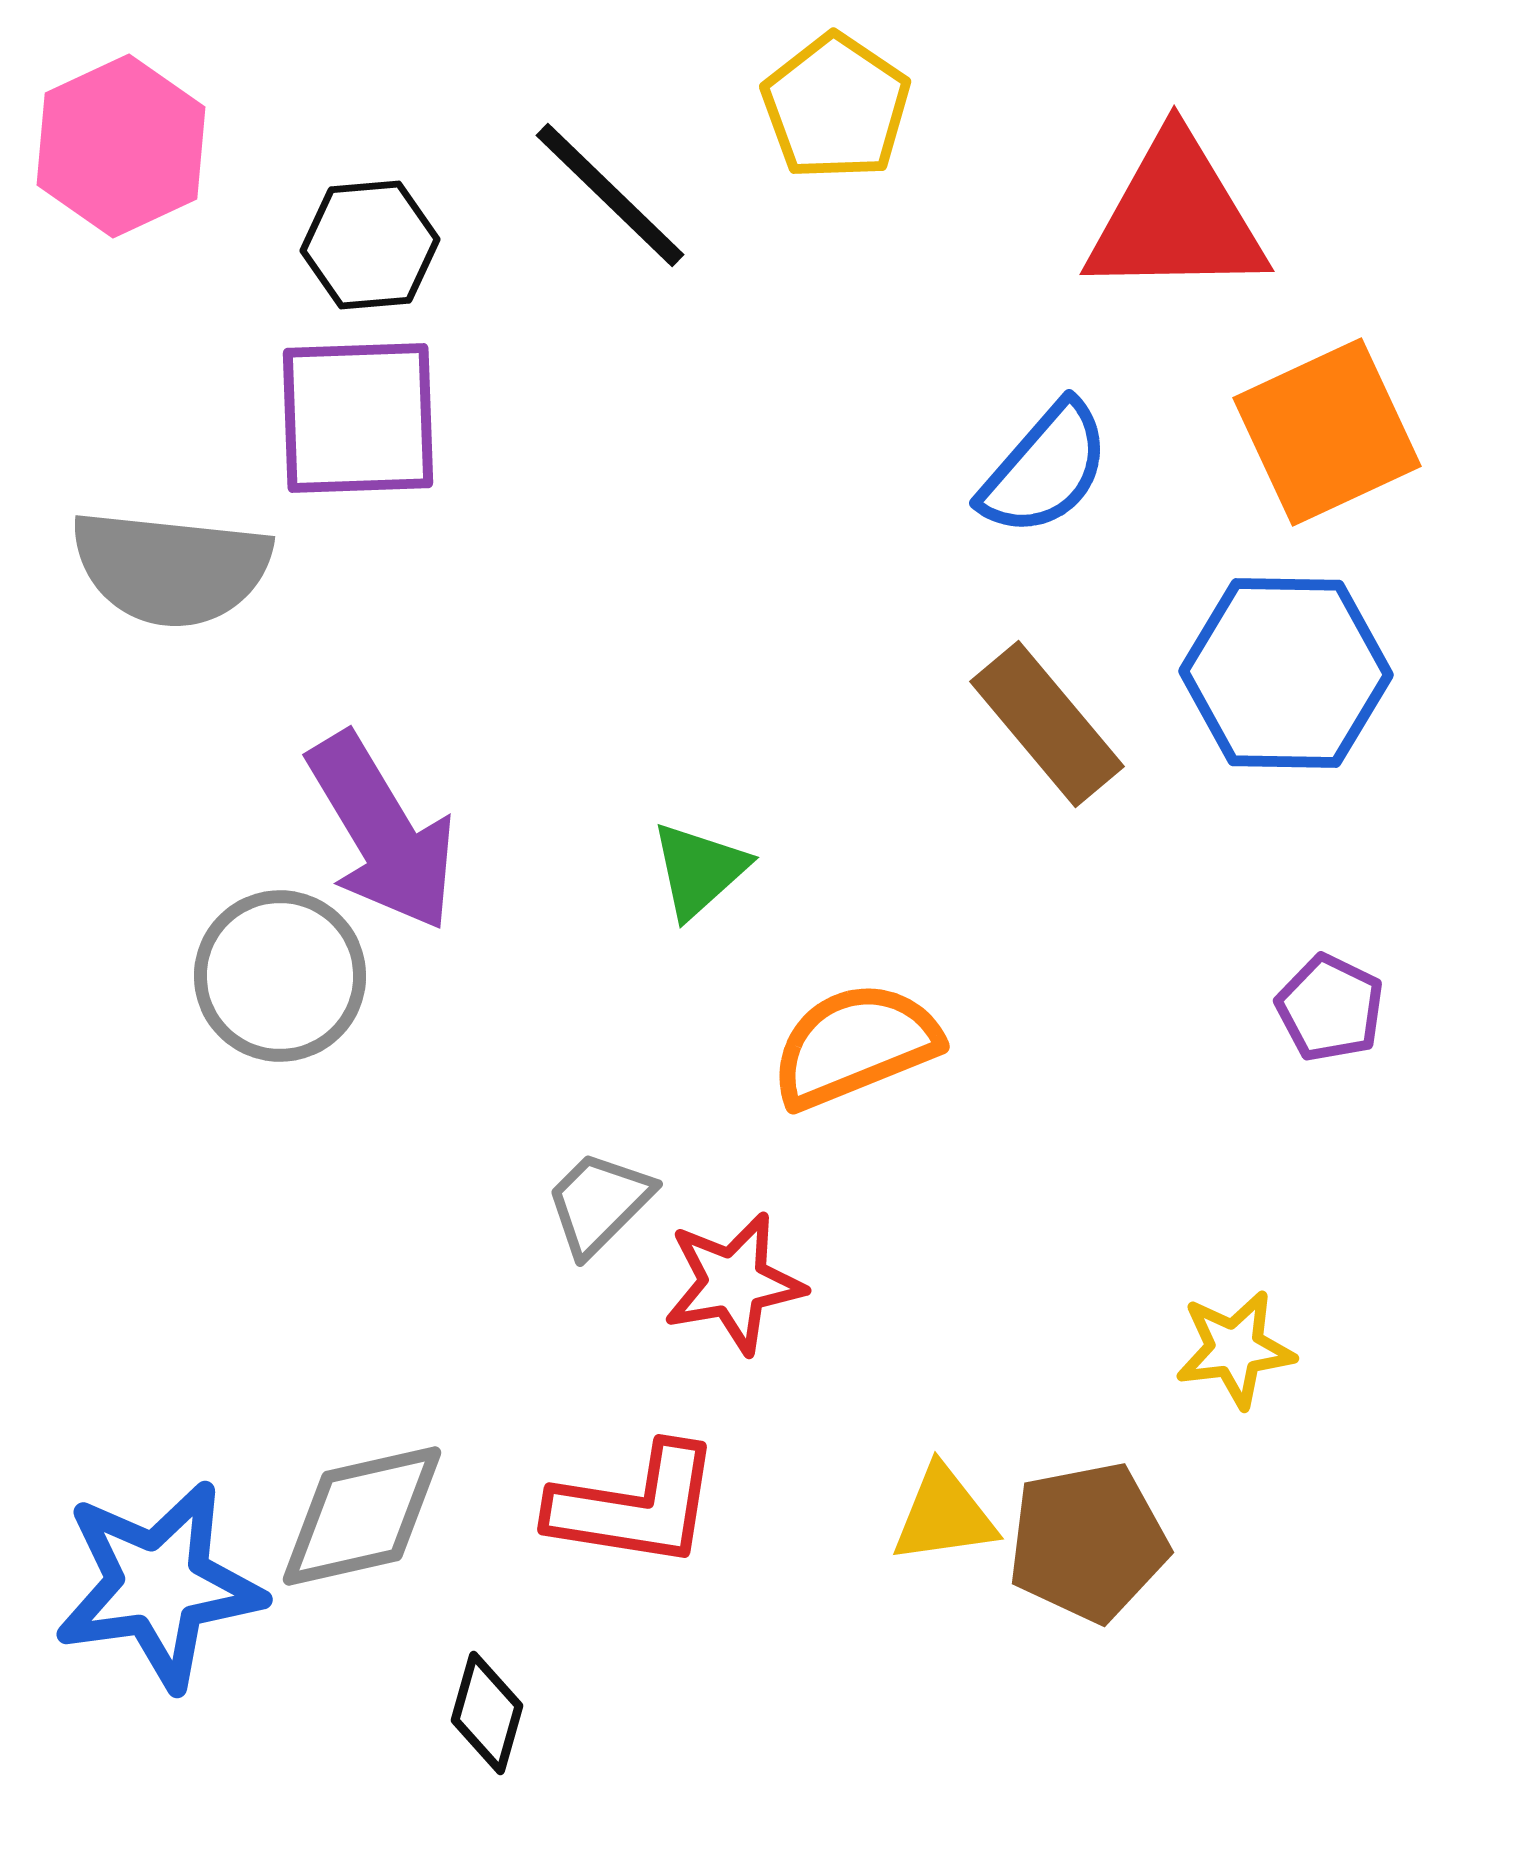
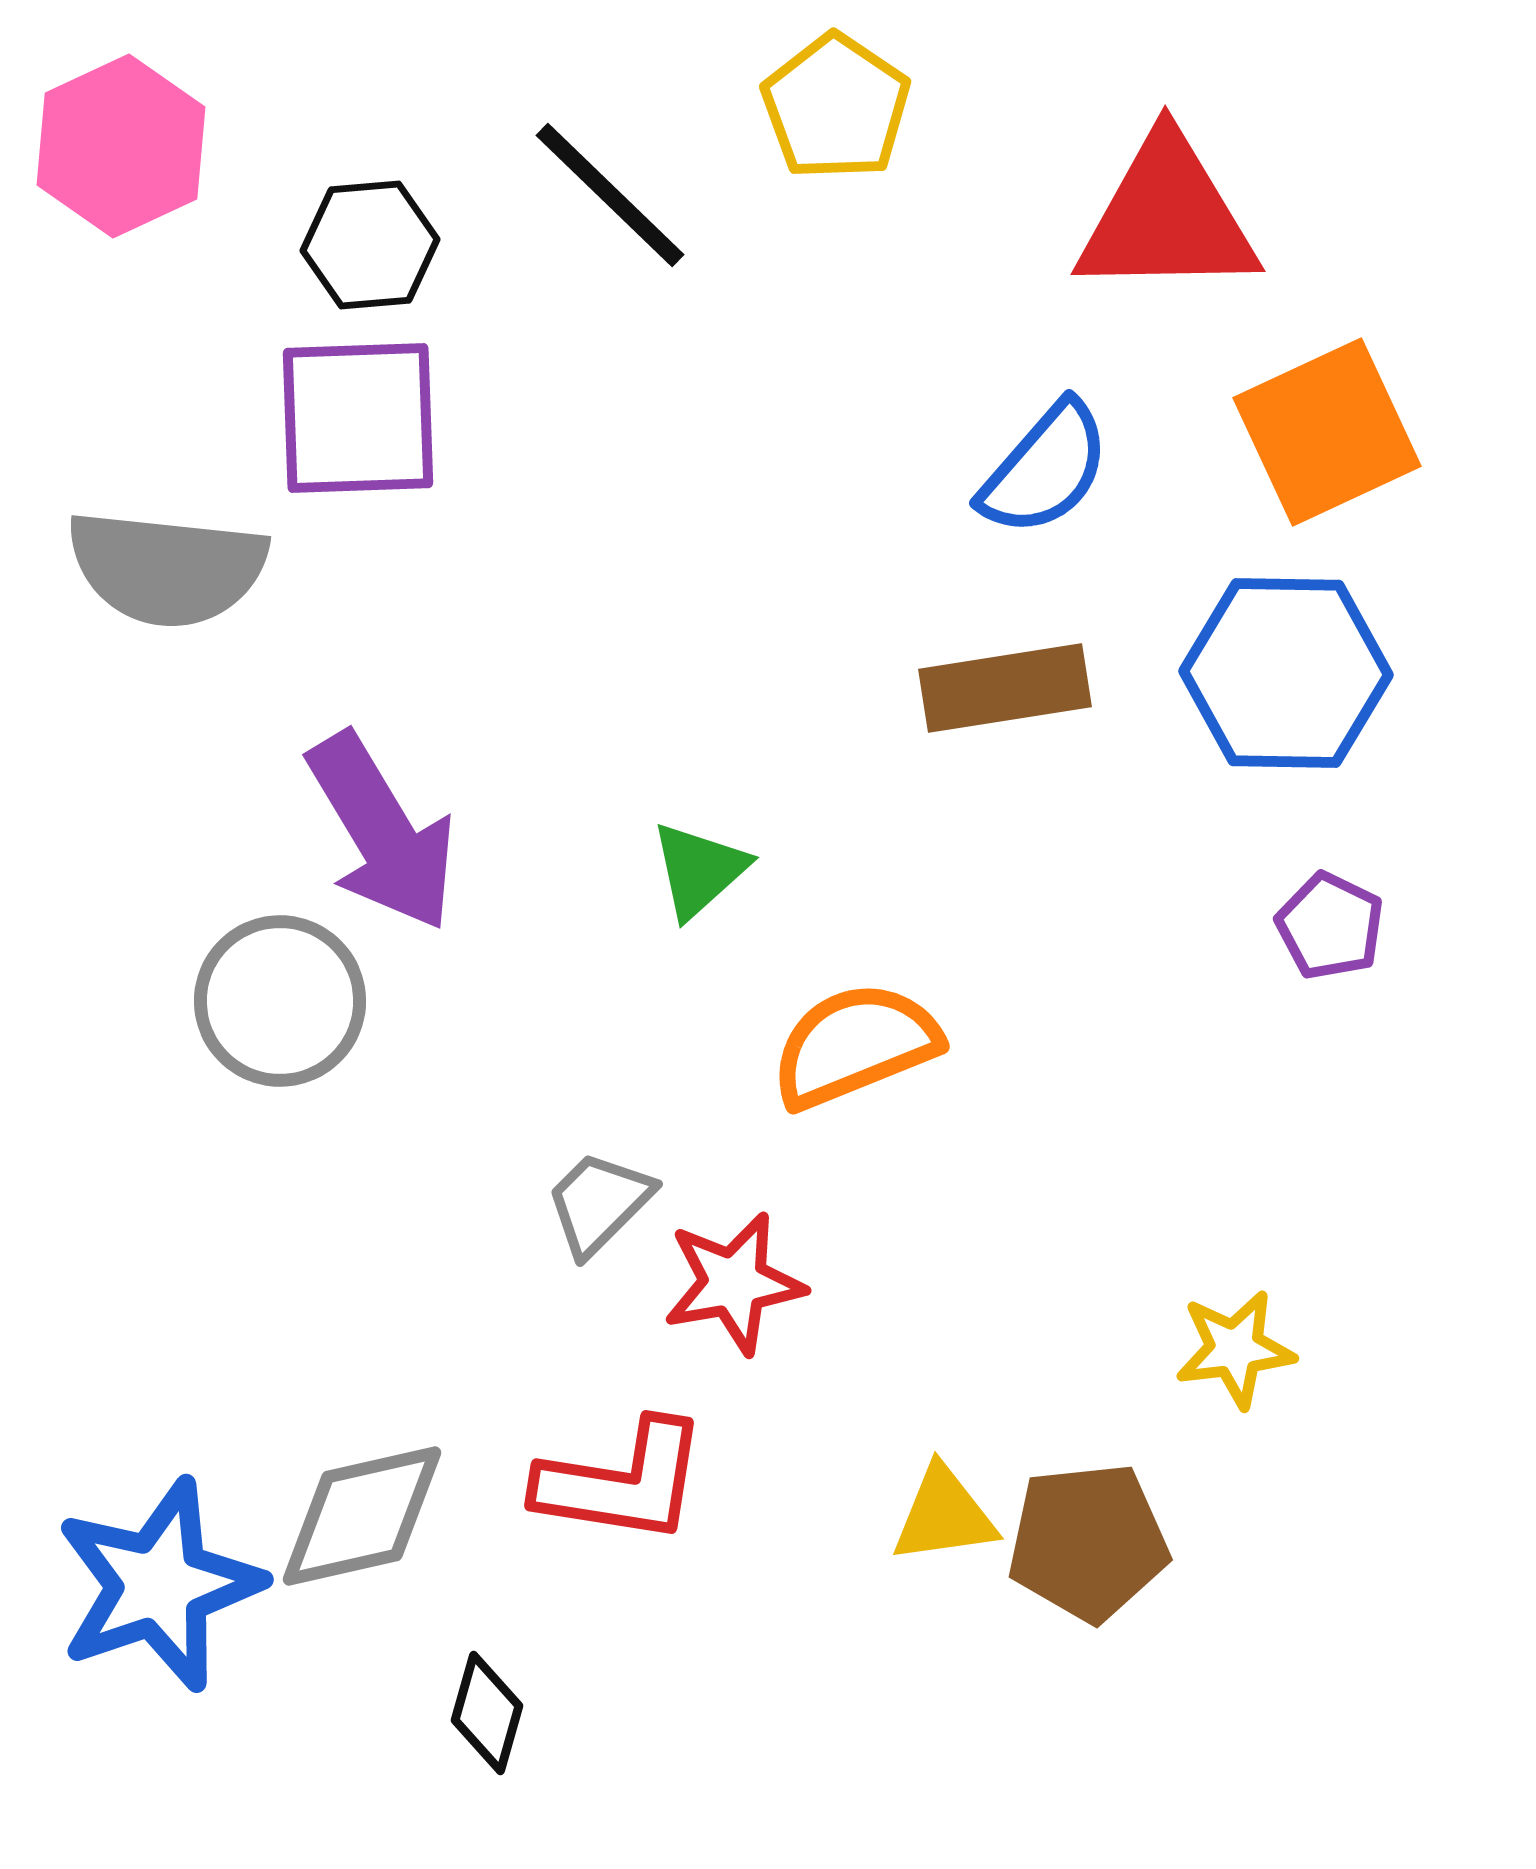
red triangle: moved 9 px left
gray semicircle: moved 4 px left
brown rectangle: moved 42 px left, 36 px up; rotated 59 degrees counterclockwise
gray circle: moved 25 px down
purple pentagon: moved 82 px up
red L-shape: moved 13 px left, 24 px up
brown pentagon: rotated 5 degrees clockwise
blue star: rotated 11 degrees counterclockwise
